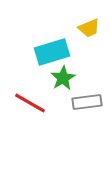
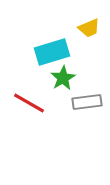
red line: moved 1 px left
